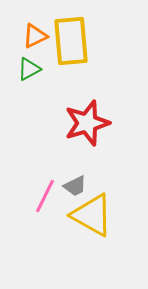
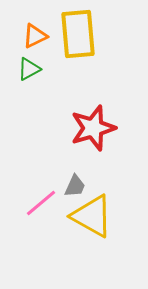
yellow rectangle: moved 7 px right, 7 px up
red star: moved 6 px right, 5 px down
gray trapezoid: rotated 40 degrees counterclockwise
pink line: moved 4 px left, 7 px down; rotated 24 degrees clockwise
yellow triangle: moved 1 px down
